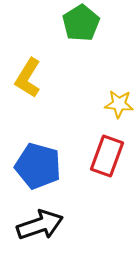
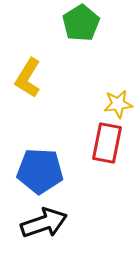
yellow star: moved 1 px left; rotated 12 degrees counterclockwise
red rectangle: moved 13 px up; rotated 9 degrees counterclockwise
blue pentagon: moved 2 px right, 5 px down; rotated 12 degrees counterclockwise
black arrow: moved 4 px right, 2 px up
